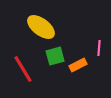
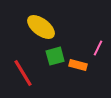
pink line: moved 1 px left; rotated 21 degrees clockwise
orange rectangle: rotated 42 degrees clockwise
red line: moved 4 px down
